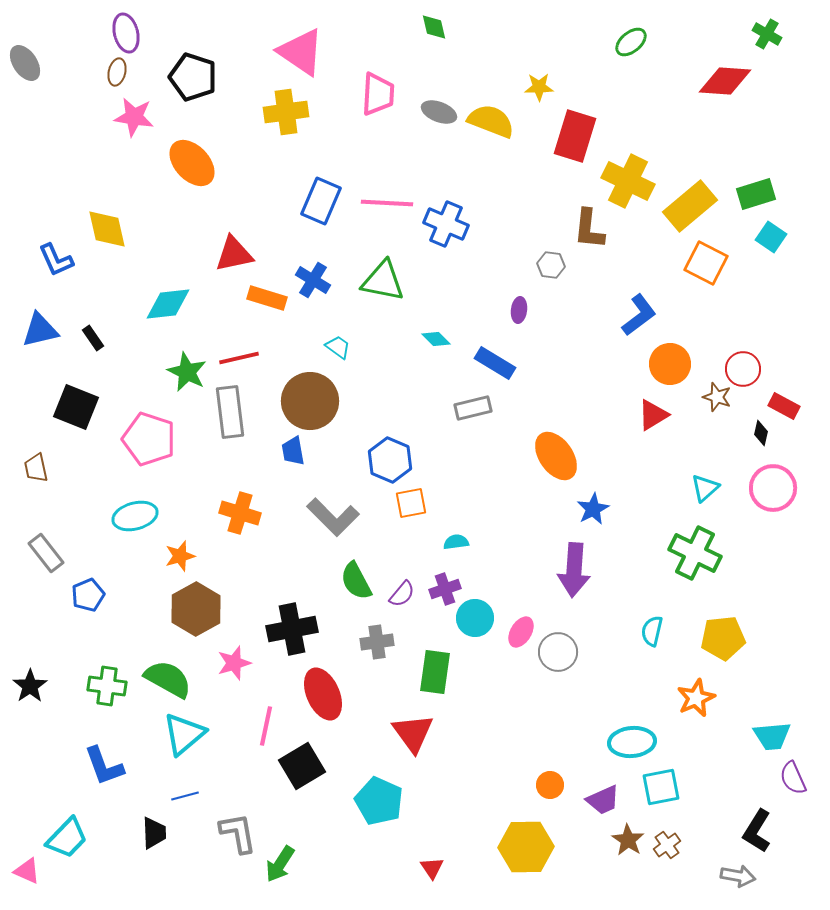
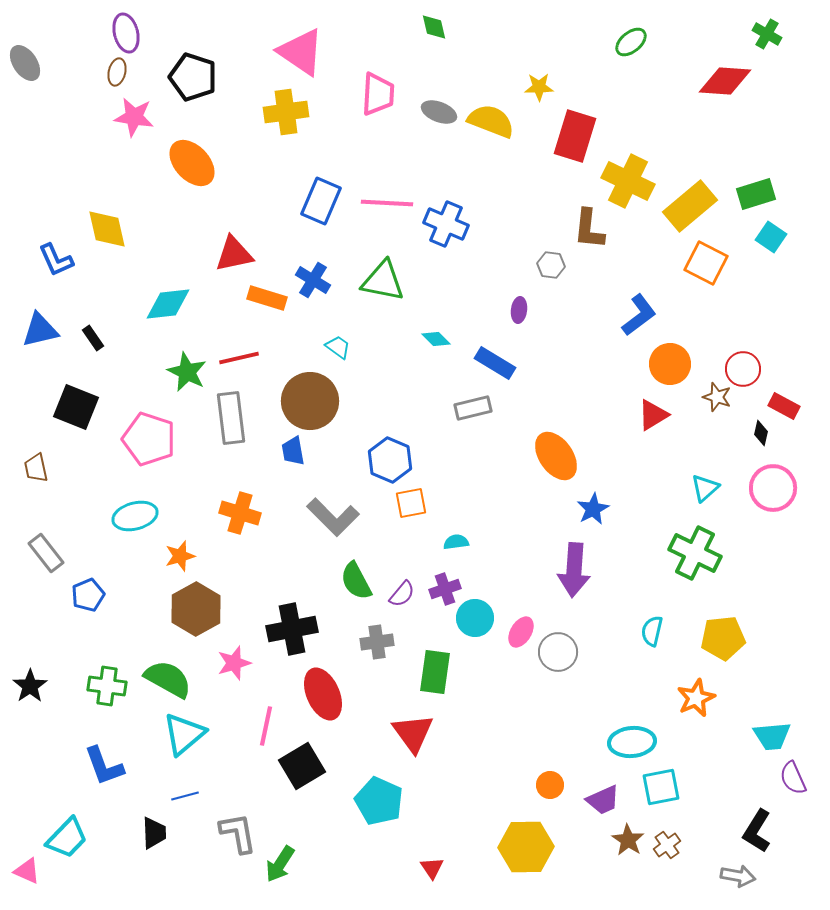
gray rectangle at (230, 412): moved 1 px right, 6 px down
